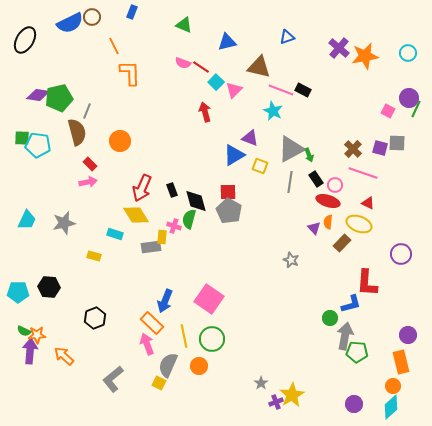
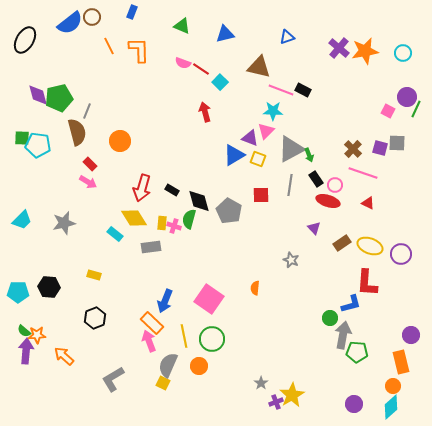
blue semicircle at (70, 23): rotated 12 degrees counterclockwise
green triangle at (184, 25): moved 2 px left, 1 px down
blue triangle at (227, 42): moved 2 px left, 8 px up
orange line at (114, 46): moved 5 px left
cyan circle at (408, 53): moved 5 px left
orange star at (365, 56): moved 5 px up
red line at (201, 67): moved 2 px down
orange L-shape at (130, 73): moved 9 px right, 23 px up
cyan square at (216, 82): moved 4 px right
pink triangle at (234, 90): moved 32 px right, 41 px down
purple diamond at (38, 95): rotated 65 degrees clockwise
purple circle at (409, 98): moved 2 px left, 1 px up
cyan star at (273, 111): rotated 24 degrees counterclockwise
yellow square at (260, 166): moved 2 px left, 7 px up
pink arrow at (88, 182): rotated 42 degrees clockwise
gray line at (290, 182): moved 3 px down
red arrow at (142, 188): rotated 8 degrees counterclockwise
black rectangle at (172, 190): rotated 40 degrees counterclockwise
red square at (228, 192): moved 33 px right, 3 px down
black diamond at (196, 201): moved 3 px right
yellow diamond at (136, 215): moved 2 px left, 3 px down
cyan trapezoid at (27, 220): moved 5 px left; rotated 20 degrees clockwise
orange semicircle at (328, 222): moved 73 px left, 66 px down
yellow ellipse at (359, 224): moved 11 px right, 22 px down
cyan rectangle at (115, 234): rotated 21 degrees clockwise
yellow rectangle at (162, 237): moved 14 px up
brown rectangle at (342, 243): rotated 12 degrees clockwise
yellow rectangle at (94, 256): moved 19 px down
green semicircle at (24, 331): rotated 16 degrees clockwise
purple circle at (408, 335): moved 3 px right
gray arrow at (345, 336): moved 2 px left, 1 px up
pink arrow at (147, 344): moved 2 px right, 3 px up
purple arrow at (30, 351): moved 4 px left
gray L-shape at (113, 379): rotated 8 degrees clockwise
yellow square at (159, 383): moved 4 px right
